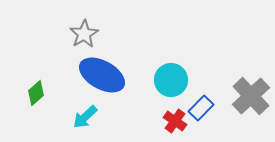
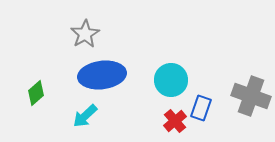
gray star: moved 1 px right
blue ellipse: rotated 36 degrees counterclockwise
gray cross: rotated 27 degrees counterclockwise
blue rectangle: rotated 25 degrees counterclockwise
cyan arrow: moved 1 px up
red cross: rotated 15 degrees clockwise
